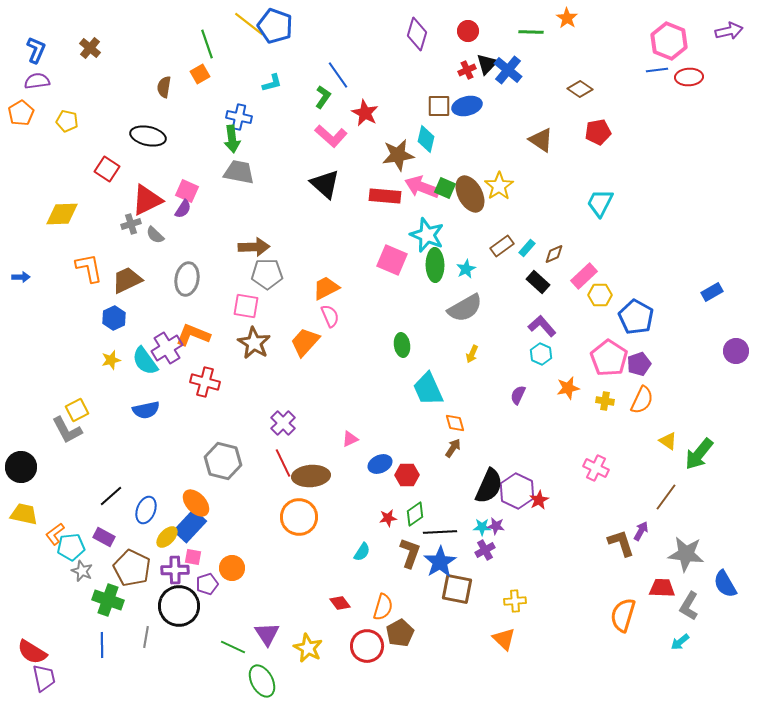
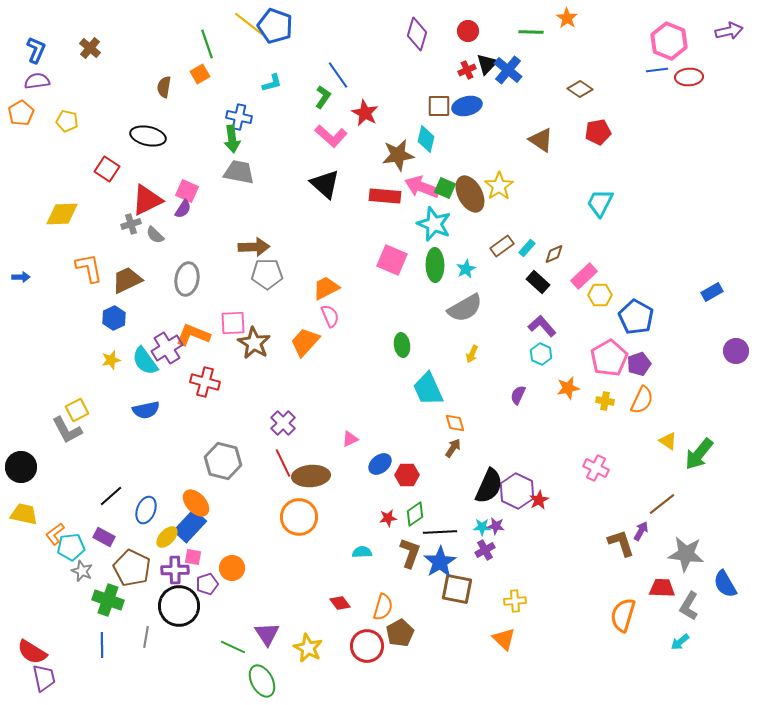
cyan star at (427, 235): moved 7 px right, 11 px up
pink square at (246, 306): moved 13 px left, 17 px down; rotated 12 degrees counterclockwise
pink pentagon at (609, 358): rotated 9 degrees clockwise
blue ellipse at (380, 464): rotated 15 degrees counterclockwise
brown line at (666, 497): moved 4 px left, 7 px down; rotated 16 degrees clockwise
cyan semicircle at (362, 552): rotated 126 degrees counterclockwise
